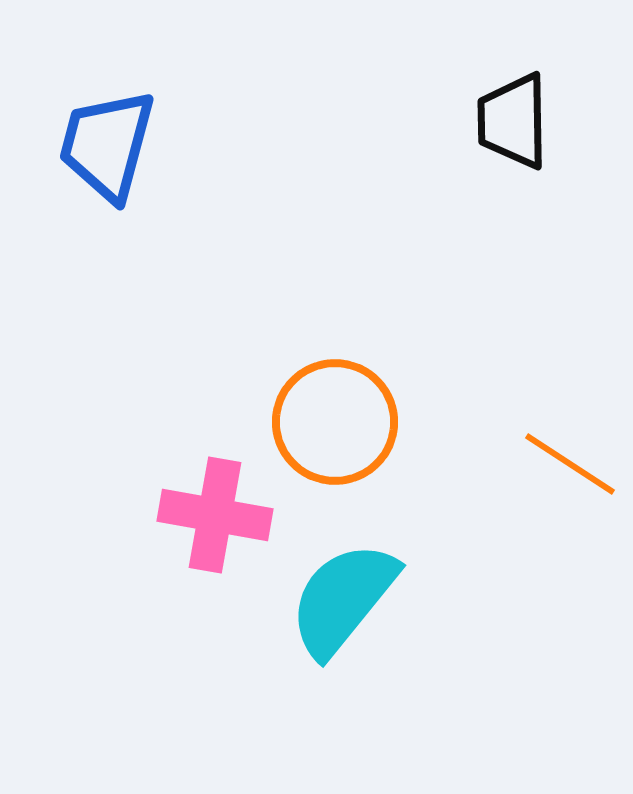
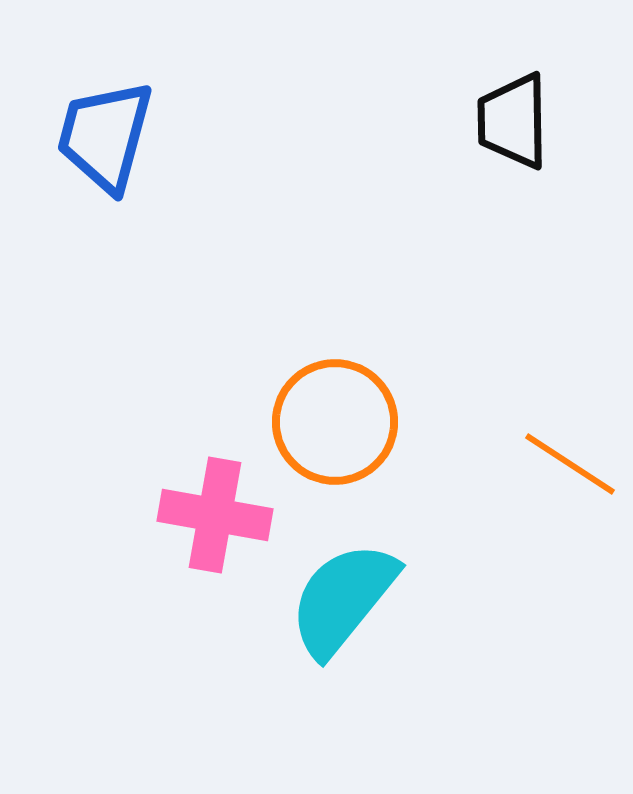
blue trapezoid: moved 2 px left, 9 px up
